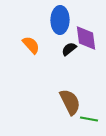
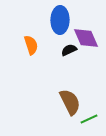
purple diamond: rotated 16 degrees counterclockwise
orange semicircle: rotated 24 degrees clockwise
black semicircle: moved 1 px down; rotated 14 degrees clockwise
green line: rotated 36 degrees counterclockwise
